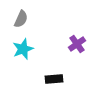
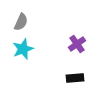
gray semicircle: moved 3 px down
black rectangle: moved 21 px right, 1 px up
